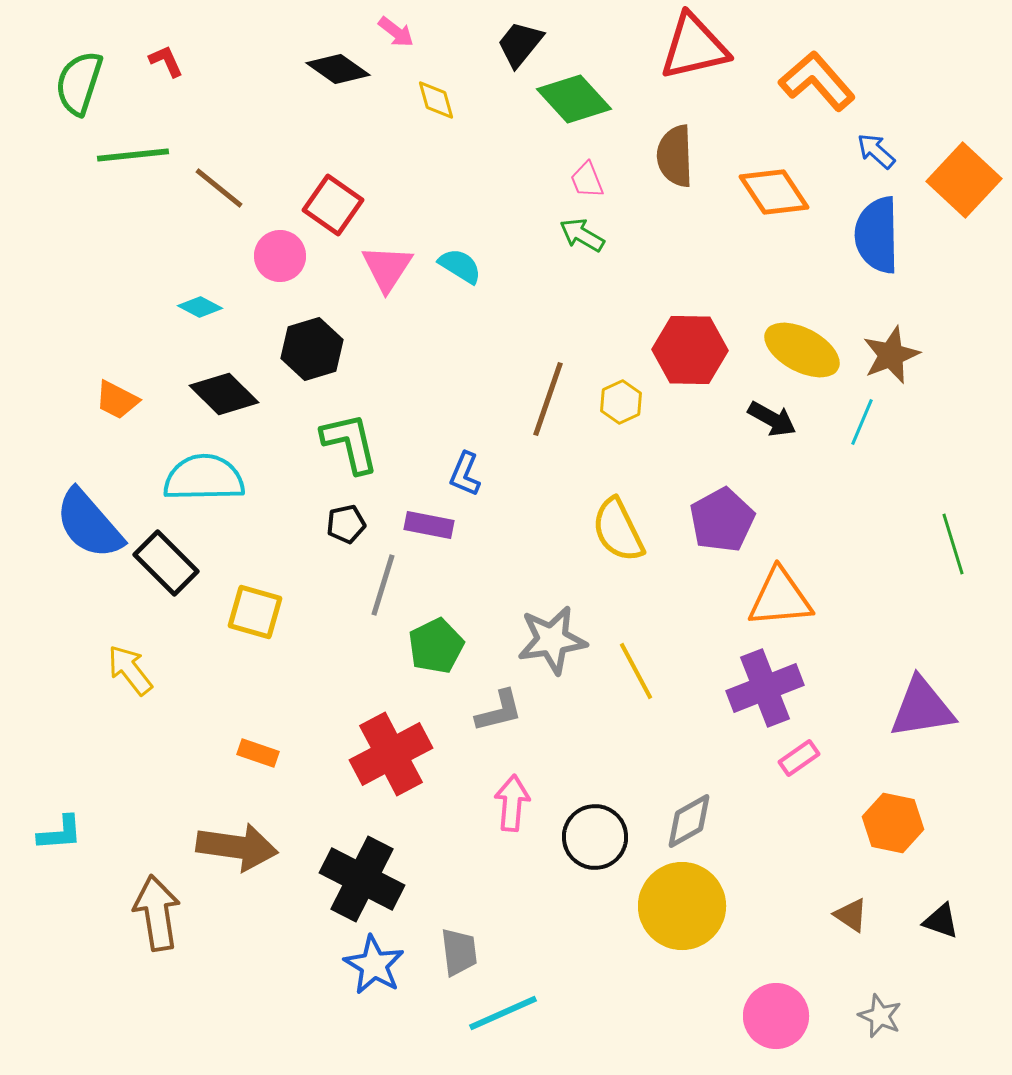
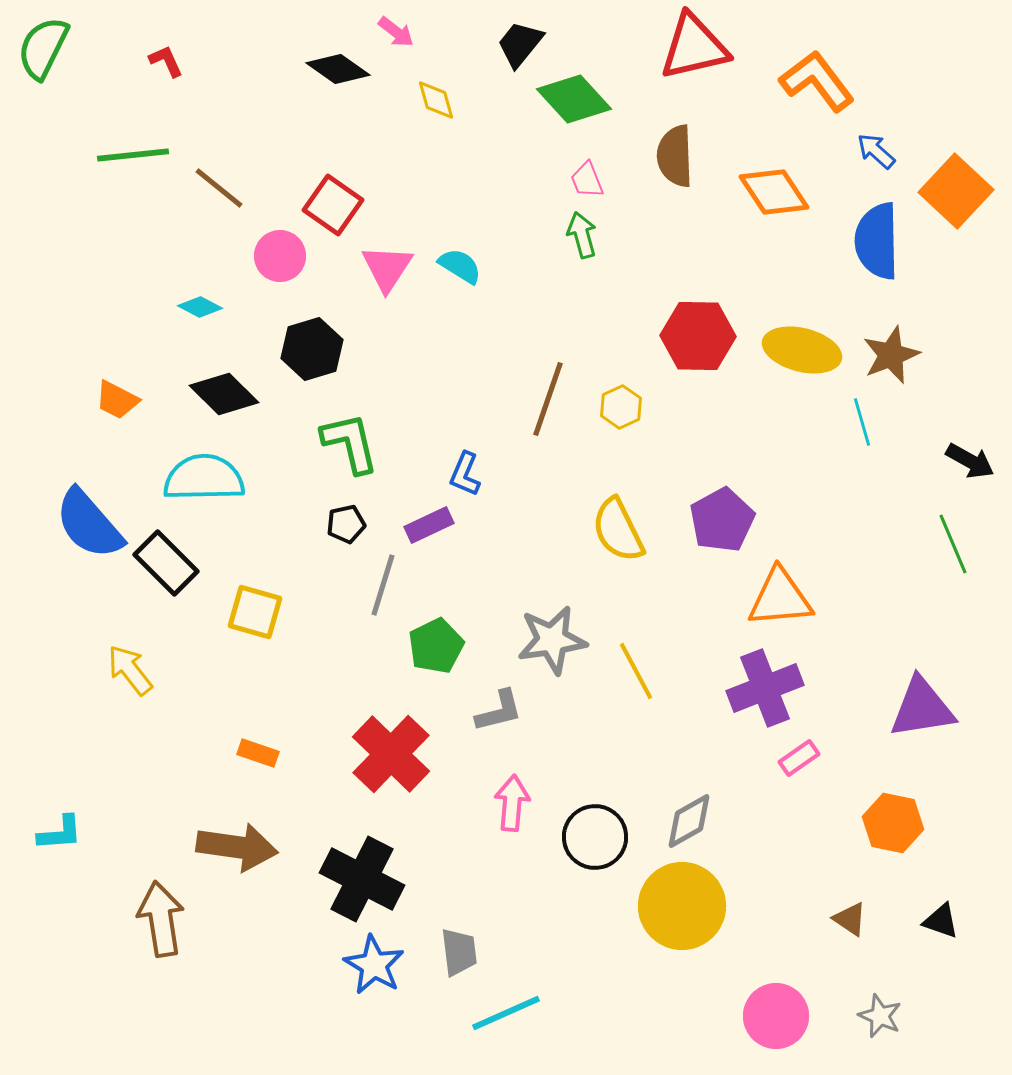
orange L-shape at (817, 81): rotated 4 degrees clockwise
green semicircle at (79, 83): moved 36 px left, 35 px up; rotated 8 degrees clockwise
orange square at (964, 180): moved 8 px left, 11 px down
green arrow at (582, 235): rotated 45 degrees clockwise
blue semicircle at (877, 235): moved 6 px down
red hexagon at (690, 350): moved 8 px right, 14 px up
yellow ellipse at (802, 350): rotated 14 degrees counterclockwise
yellow hexagon at (621, 402): moved 5 px down
black arrow at (772, 419): moved 198 px right, 42 px down
cyan line at (862, 422): rotated 39 degrees counterclockwise
purple rectangle at (429, 525): rotated 36 degrees counterclockwise
green line at (953, 544): rotated 6 degrees counterclockwise
red cross at (391, 754): rotated 18 degrees counterclockwise
brown arrow at (157, 913): moved 4 px right, 6 px down
brown triangle at (851, 915): moved 1 px left, 4 px down
cyan line at (503, 1013): moved 3 px right
